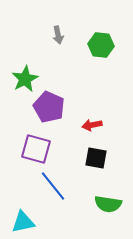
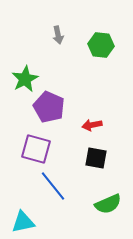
green semicircle: rotated 32 degrees counterclockwise
